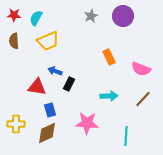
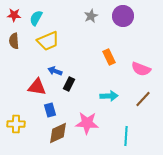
brown diamond: moved 11 px right
